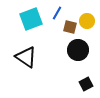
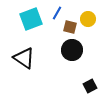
yellow circle: moved 1 px right, 2 px up
black circle: moved 6 px left
black triangle: moved 2 px left, 1 px down
black square: moved 4 px right, 2 px down
